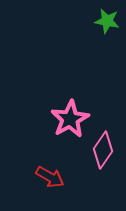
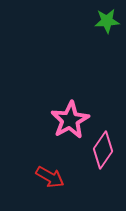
green star: rotated 15 degrees counterclockwise
pink star: moved 1 px down
